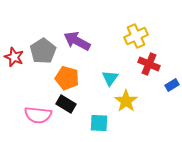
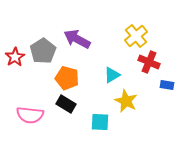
yellow cross: rotated 15 degrees counterclockwise
purple arrow: moved 2 px up
red star: moved 1 px right; rotated 18 degrees clockwise
red cross: moved 2 px up
cyan triangle: moved 2 px right, 3 px up; rotated 24 degrees clockwise
blue rectangle: moved 5 px left; rotated 40 degrees clockwise
yellow star: rotated 10 degrees counterclockwise
pink semicircle: moved 8 px left
cyan square: moved 1 px right, 1 px up
